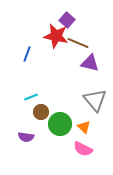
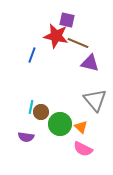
purple square: rotated 28 degrees counterclockwise
blue line: moved 5 px right, 1 px down
cyan line: moved 10 px down; rotated 56 degrees counterclockwise
orange triangle: moved 3 px left
